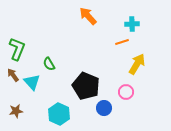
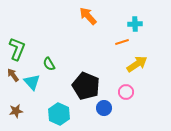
cyan cross: moved 3 px right
yellow arrow: rotated 25 degrees clockwise
